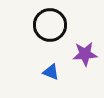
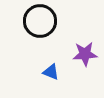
black circle: moved 10 px left, 4 px up
